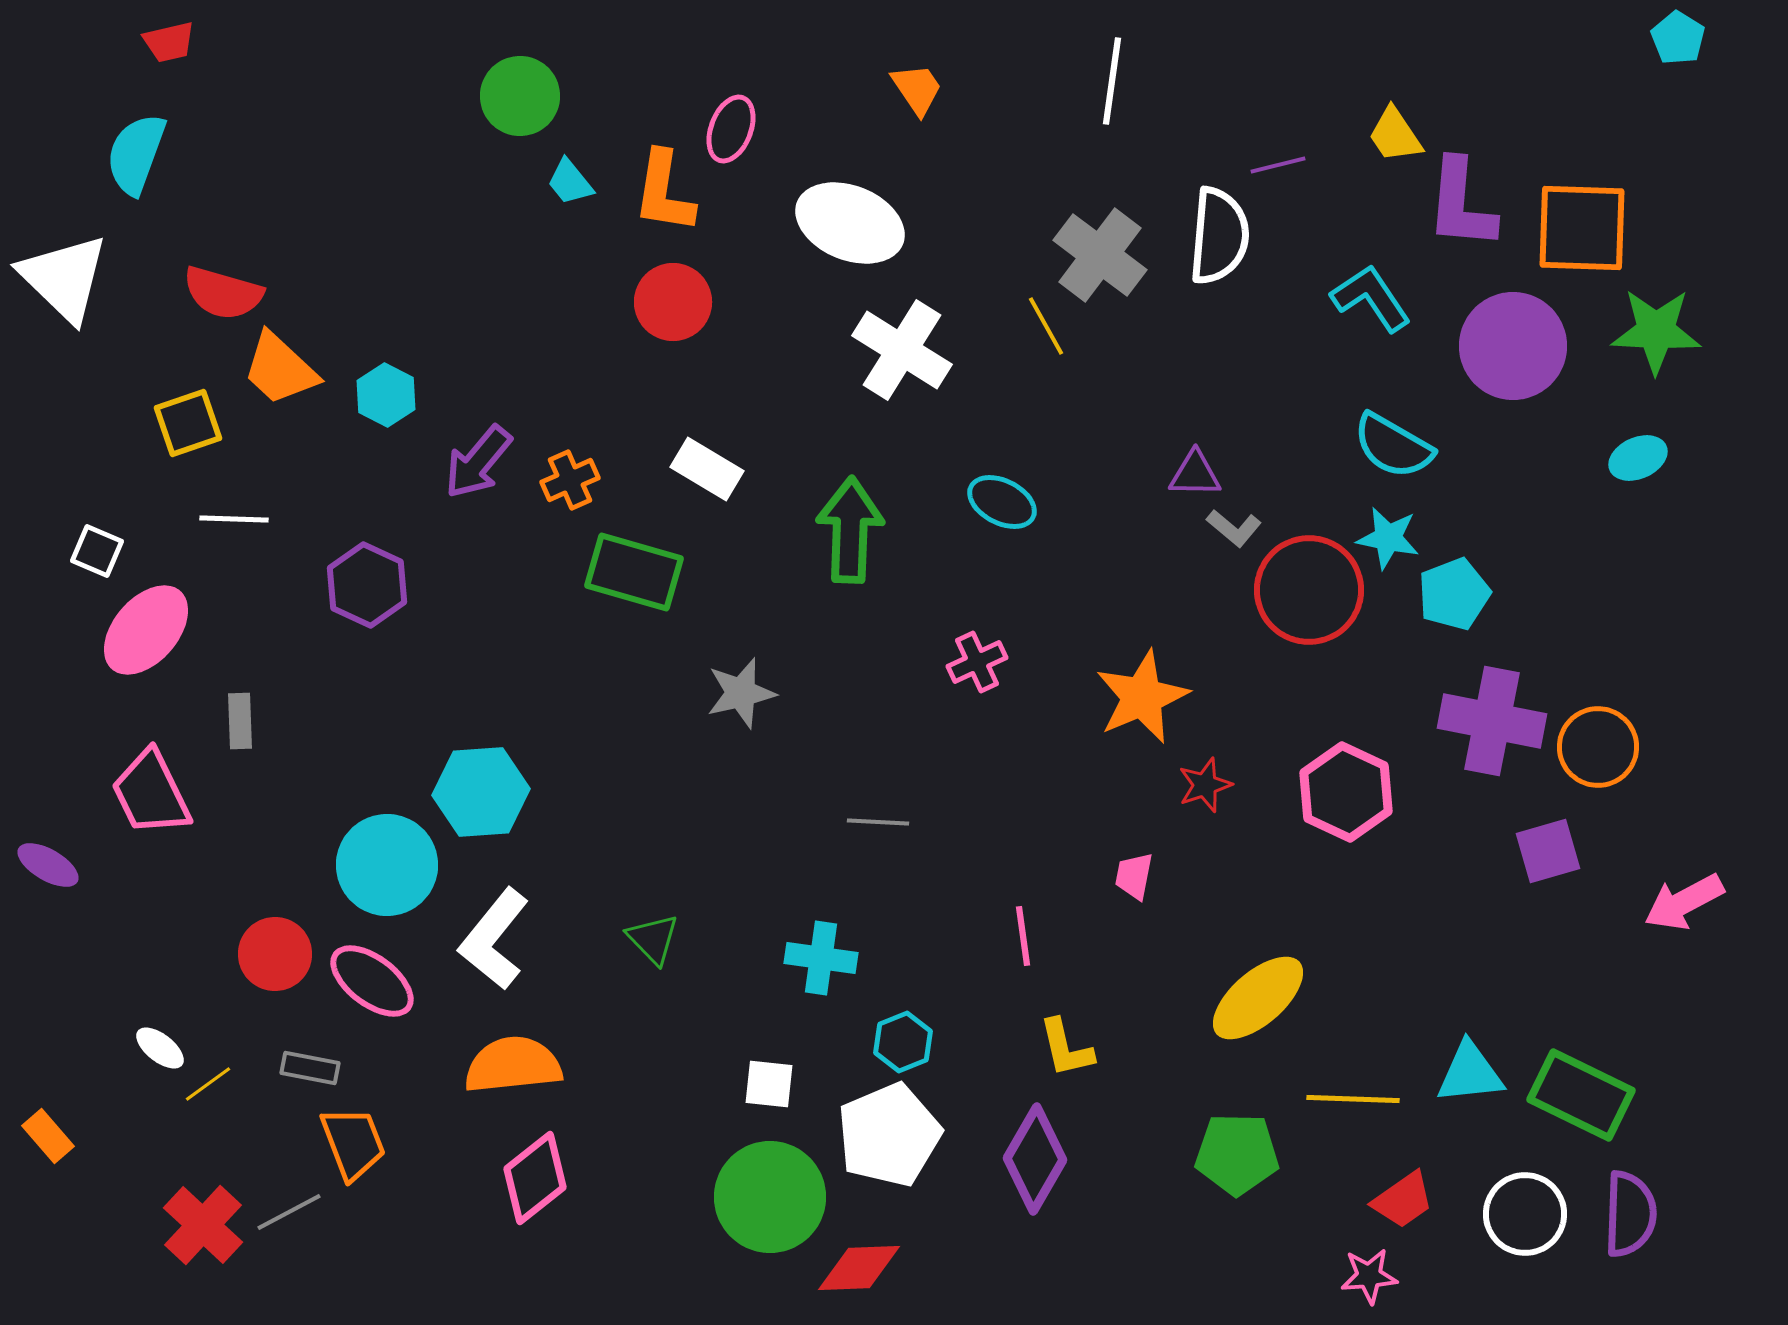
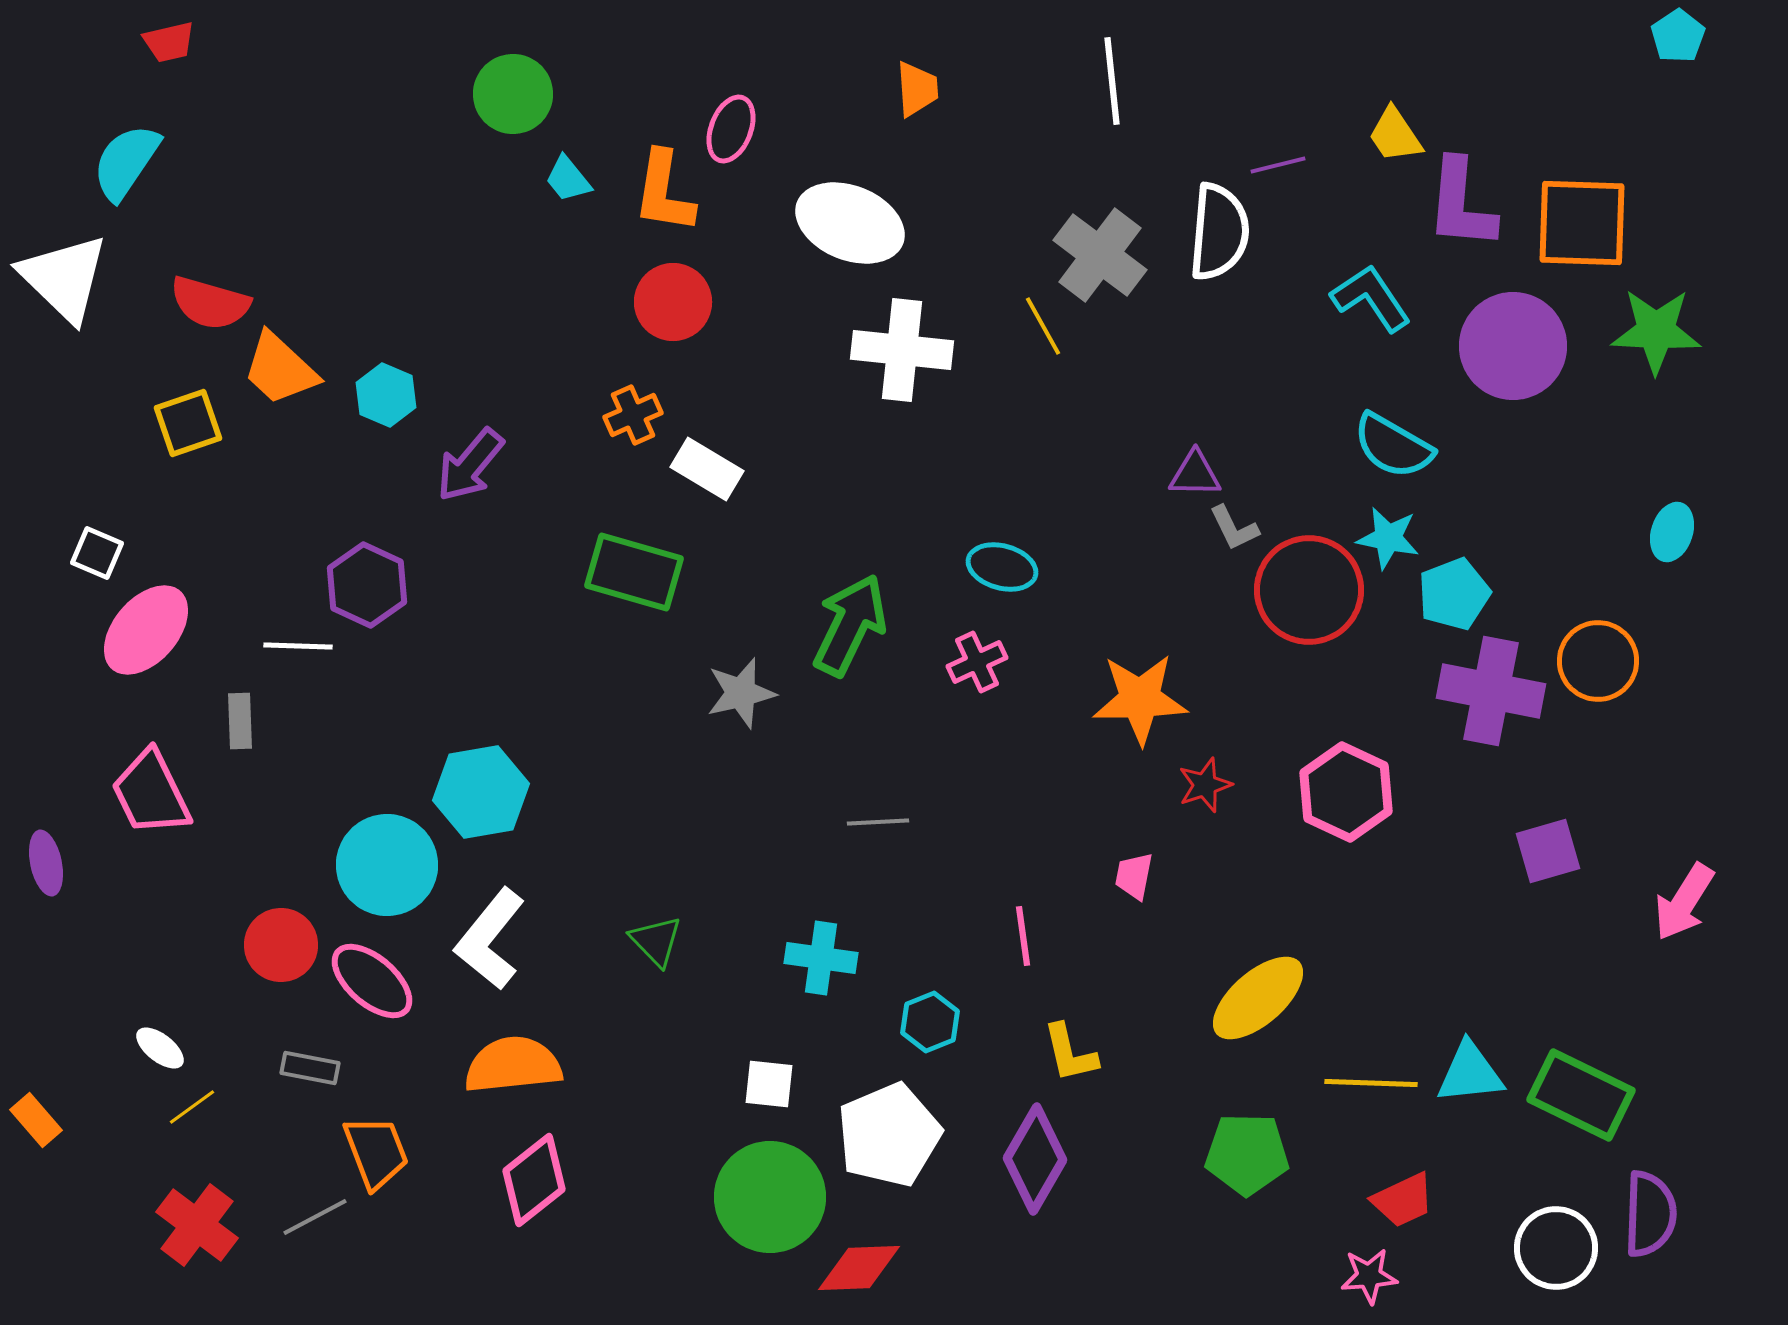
cyan pentagon at (1678, 38): moved 2 px up; rotated 6 degrees clockwise
white line at (1112, 81): rotated 14 degrees counterclockwise
orange trapezoid at (917, 89): rotated 30 degrees clockwise
green circle at (520, 96): moved 7 px left, 2 px up
cyan semicircle at (136, 154): moved 10 px left, 8 px down; rotated 14 degrees clockwise
cyan trapezoid at (570, 182): moved 2 px left, 3 px up
orange square at (1582, 228): moved 5 px up
white semicircle at (1219, 236): moved 4 px up
red semicircle at (223, 293): moved 13 px left, 10 px down
yellow line at (1046, 326): moved 3 px left
white cross at (902, 350): rotated 26 degrees counterclockwise
cyan hexagon at (386, 395): rotated 4 degrees counterclockwise
cyan ellipse at (1638, 458): moved 34 px right, 74 px down; rotated 48 degrees counterclockwise
purple arrow at (478, 462): moved 8 px left, 3 px down
orange cross at (570, 480): moved 63 px right, 65 px up
cyan ellipse at (1002, 502): moved 65 px down; rotated 12 degrees counterclockwise
white line at (234, 519): moved 64 px right, 127 px down
gray L-shape at (1234, 528): rotated 24 degrees clockwise
green arrow at (850, 530): moved 95 px down; rotated 24 degrees clockwise
white square at (97, 551): moved 2 px down
orange star at (1142, 697): moved 2 px left, 2 px down; rotated 22 degrees clockwise
purple cross at (1492, 721): moved 1 px left, 30 px up
orange circle at (1598, 747): moved 86 px up
cyan hexagon at (481, 792): rotated 6 degrees counterclockwise
gray line at (878, 822): rotated 6 degrees counterclockwise
purple ellipse at (48, 865): moved 2 px left, 2 px up; rotated 48 degrees clockwise
pink arrow at (1684, 902): rotated 30 degrees counterclockwise
white L-shape at (494, 939): moved 4 px left
green triangle at (653, 939): moved 3 px right, 2 px down
red circle at (275, 954): moved 6 px right, 9 px up
pink ellipse at (372, 981): rotated 4 degrees clockwise
cyan hexagon at (903, 1042): moved 27 px right, 20 px up
yellow L-shape at (1066, 1048): moved 4 px right, 5 px down
yellow line at (208, 1084): moved 16 px left, 23 px down
yellow line at (1353, 1099): moved 18 px right, 16 px up
orange rectangle at (48, 1136): moved 12 px left, 16 px up
orange trapezoid at (353, 1143): moved 23 px right, 9 px down
green pentagon at (1237, 1154): moved 10 px right
pink diamond at (535, 1178): moved 1 px left, 2 px down
red trapezoid at (1403, 1200): rotated 10 degrees clockwise
gray line at (289, 1212): moved 26 px right, 5 px down
white circle at (1525, 1214): moved 31 px right, 34 px down
purple semicircle at (1630, 1214): moved 20 px right
red cross at (203, 1225): moved 6 px left; rotated 6 degrees counterclockwise
